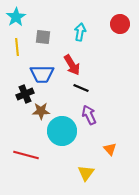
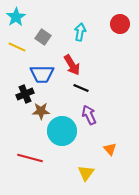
gray square: rotated 28 degrees clockwise
yellow line: rotated 60 degrees counterclockwise
red line: moved 4 px right, 3 px down
